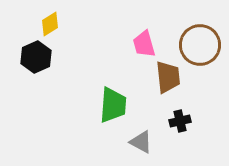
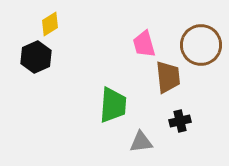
brown circle: moved 1 px right
gray triangle: rotated 35 degrees counterclockwise
